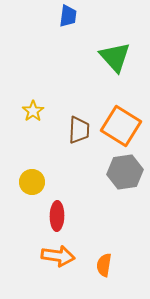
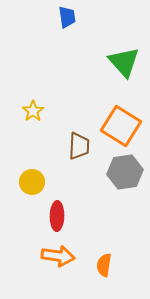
blue trapezoid: moved 1 px left, 1 px down; rotated 15 degrees counterclockwise
green triangle: moved 9 px right, 5 px down
brown trapezoid: moved 16 px down
